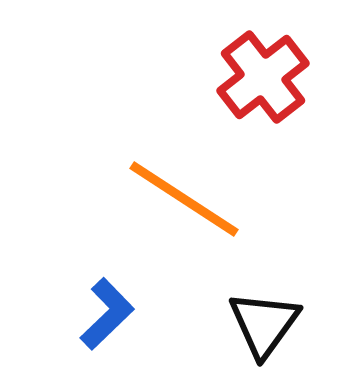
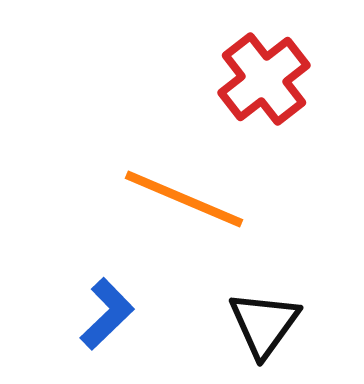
red cross: moved 1 px right, 2 px down
orange line: rotated 10 degrees counterclockwise
